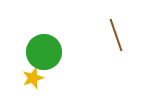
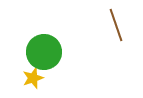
brown line: moved 10 px up
